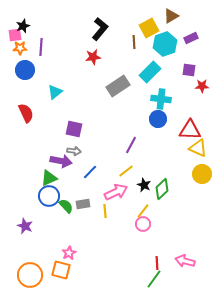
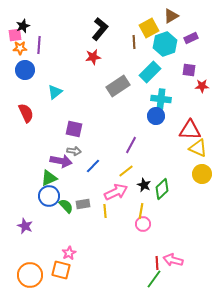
purple line at (41, 47): moved 2 px left, 2 px up
blue circle at (158, 119): moved 2 px left, 3 px up
blue line at (90, 172): moved 3 px right, 6 px up
yellow line at (143, 211): moved 2 px left; rotated 28 degrees counterclockwise
pink arrow at (185, 261): moved 12 px left, 1 px up
